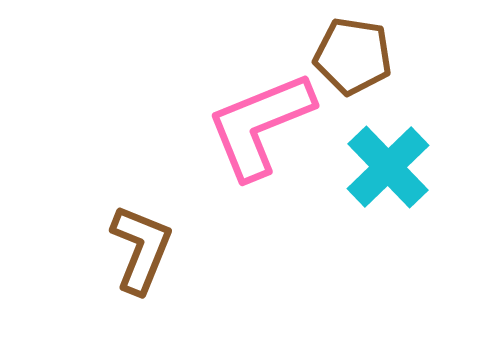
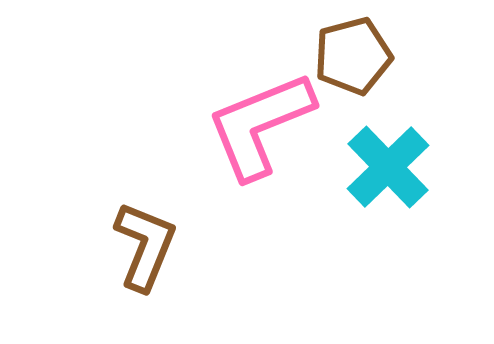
brown pentagon: rotated 24 degrees counterclockwise
brown L-shape: moved 4 px right, 3 px up
